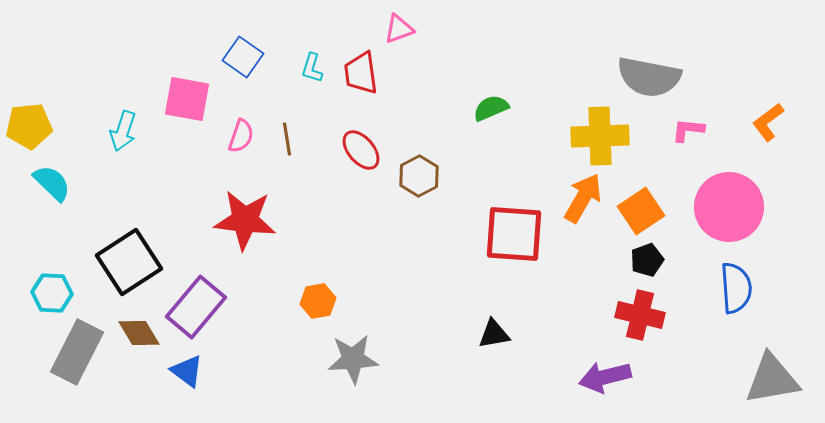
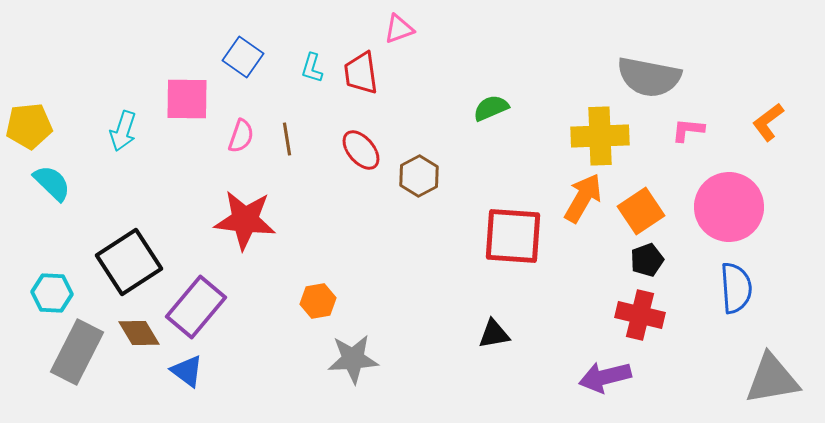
pink square: rotated 9 degrees counterclockwise
red square: moved 1 px left, 2 px down
